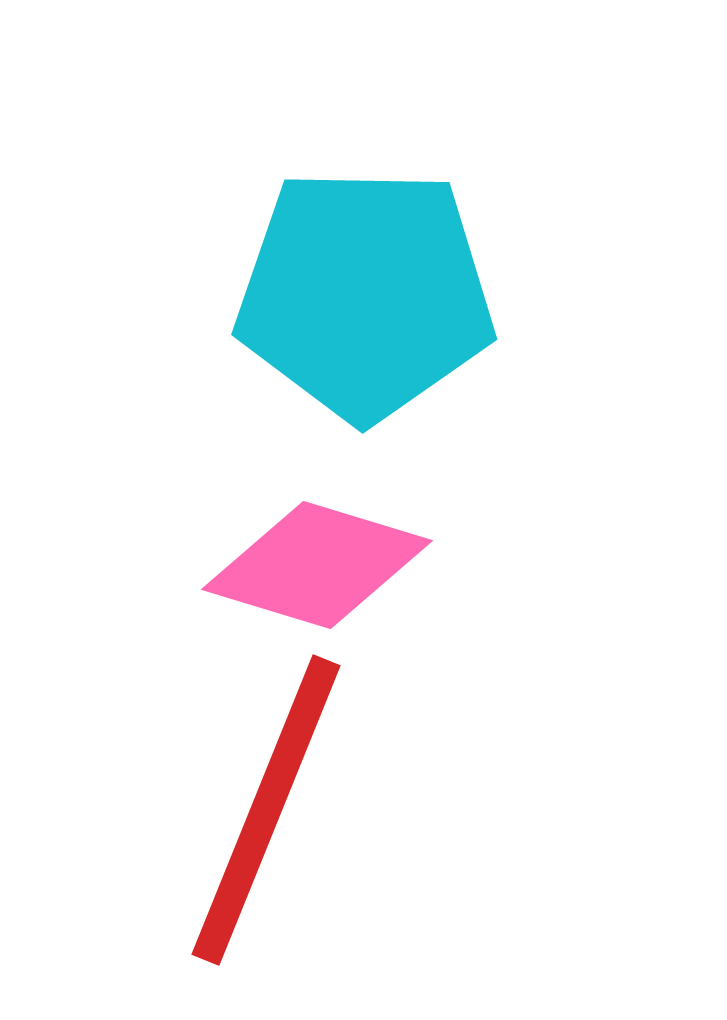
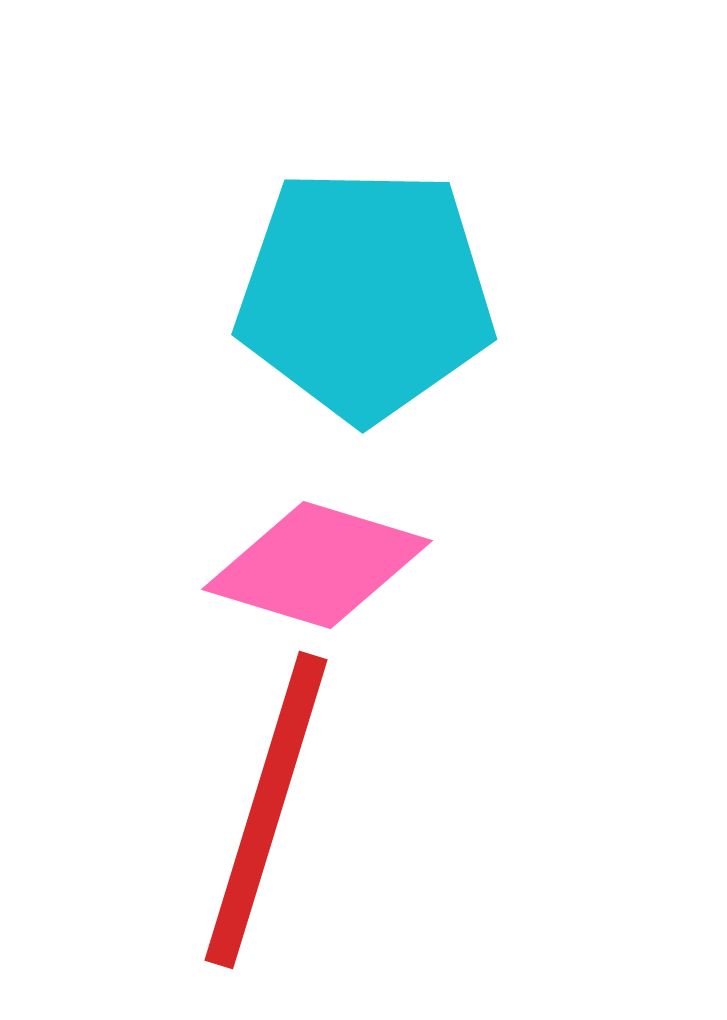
red line: rotated 5 degrees counterclockwise
